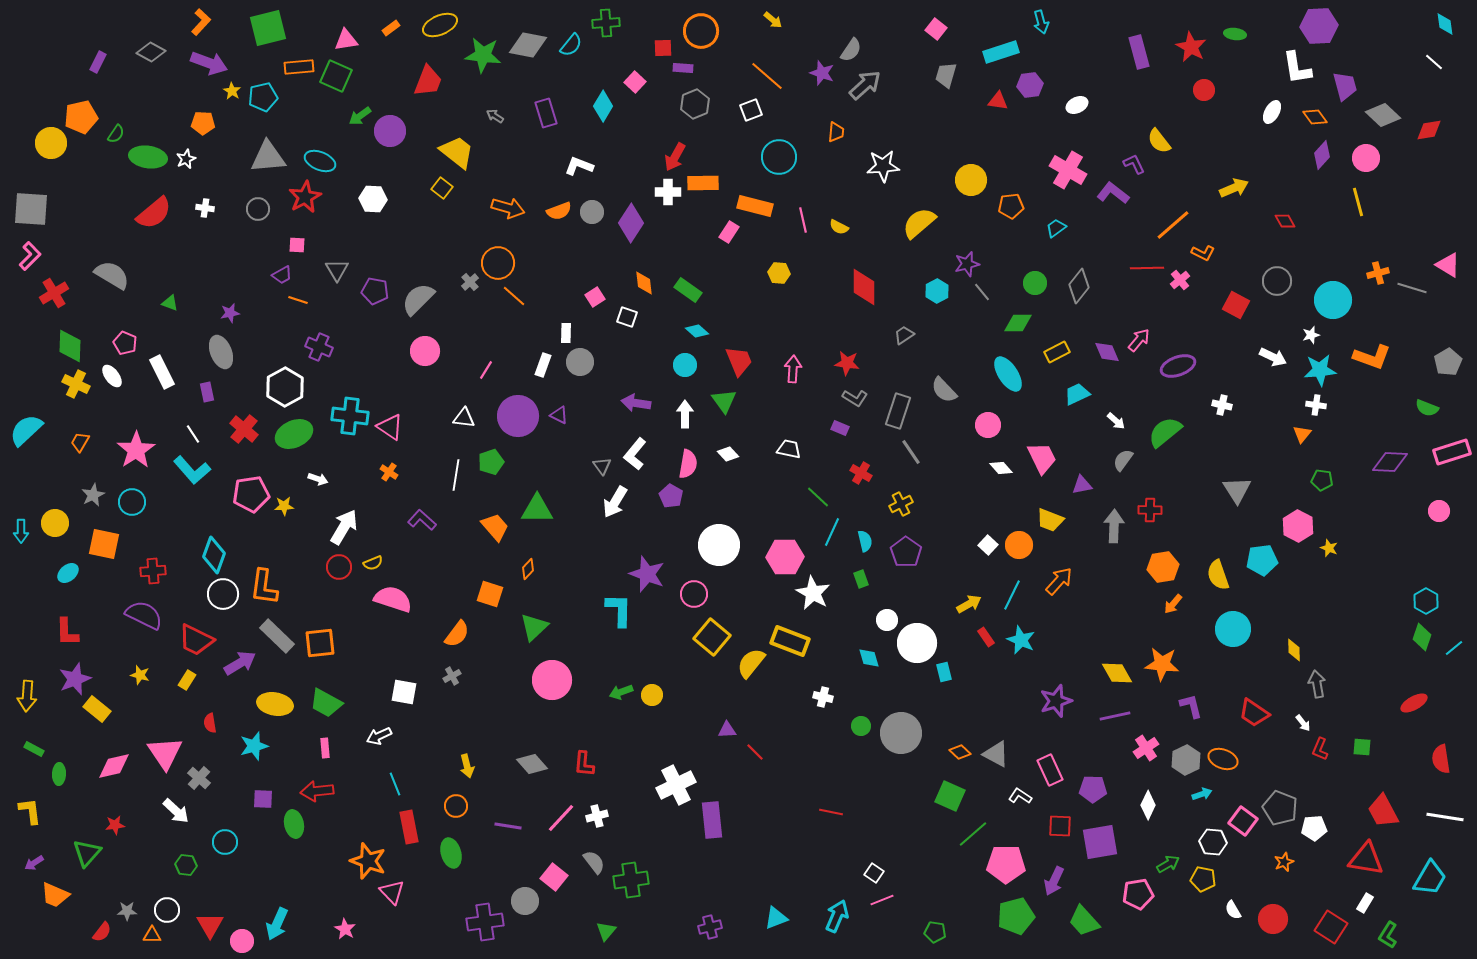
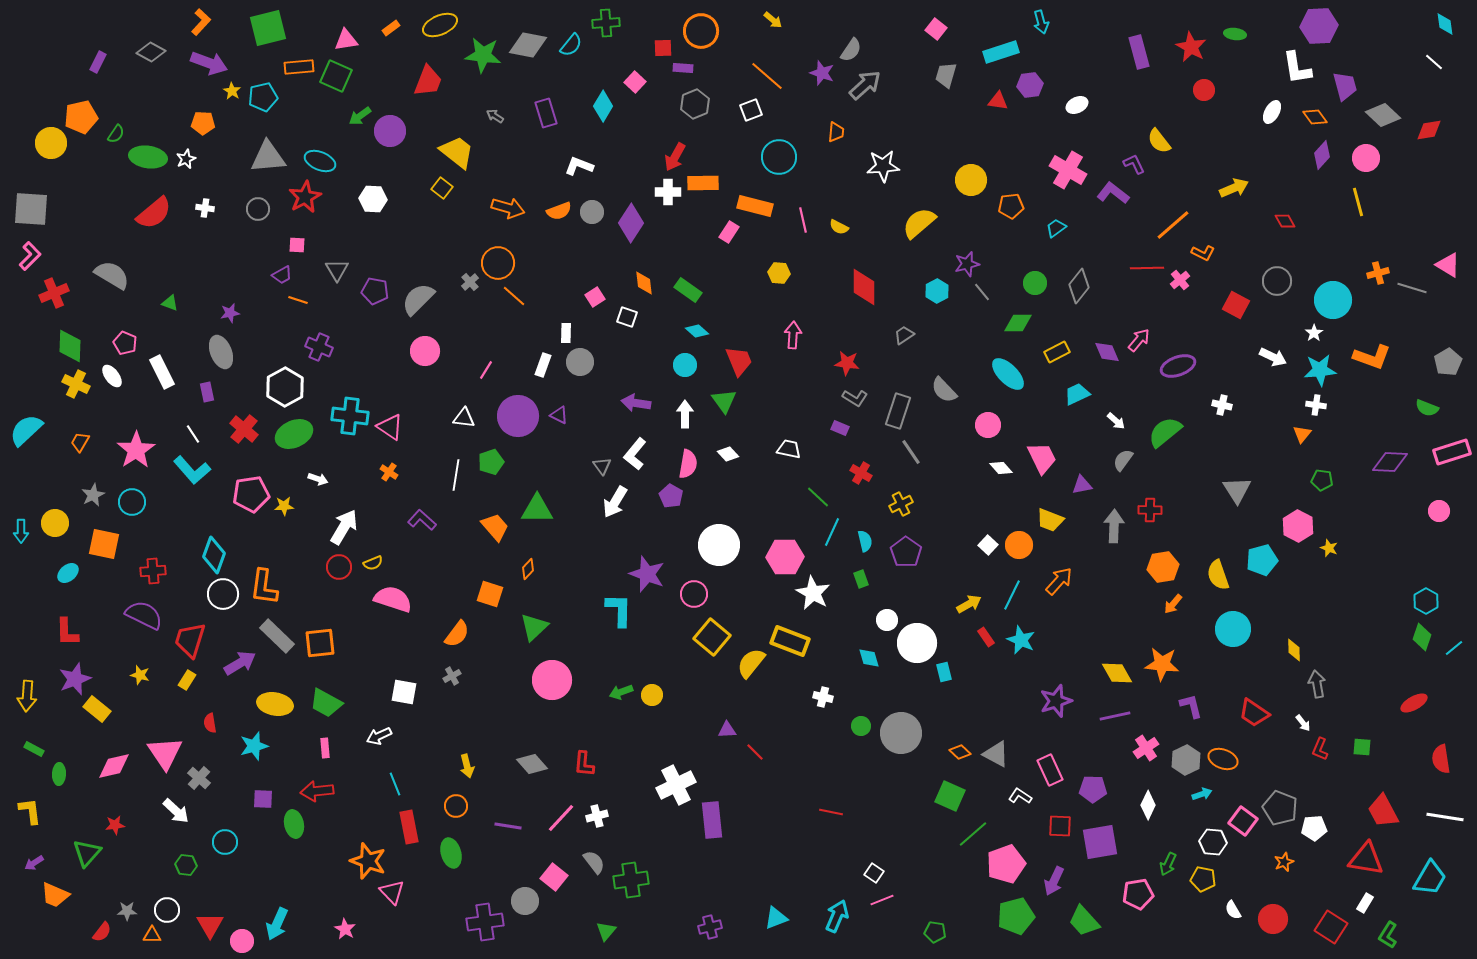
red cross at (54, 293): rotated 8 degrees clockwise
white star at (1311, 335): moved 3 px right, 2 px up; rotated 18 degrees counterclockwise
pink arrow at (793, 369): moved 34 px up
cyan ellipse at (1008, 374): rotated 12 degrees counterclockwise
cyan pentagon at (1262, 560): rotated 8 degrees counterclockwise
red trapezoid at (196, 640): moved 6 px left; rotated 81 degrees clockwise
pink pentagon at (1006, 864): rotated 21 degrees counterclockwise
green arrow at (1168, 864): rotated 145 degrees clockwise
